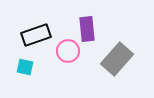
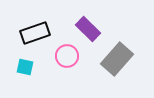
purple rectangle: moved 1 px right; rotated 40 degrees counterclockwise
black rectangle: moved 1 px left, 2 px up
pink circle: moved 1 px left, 5 px down
